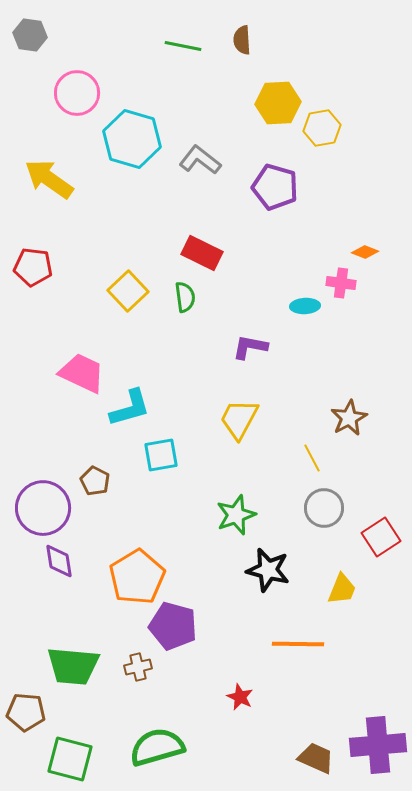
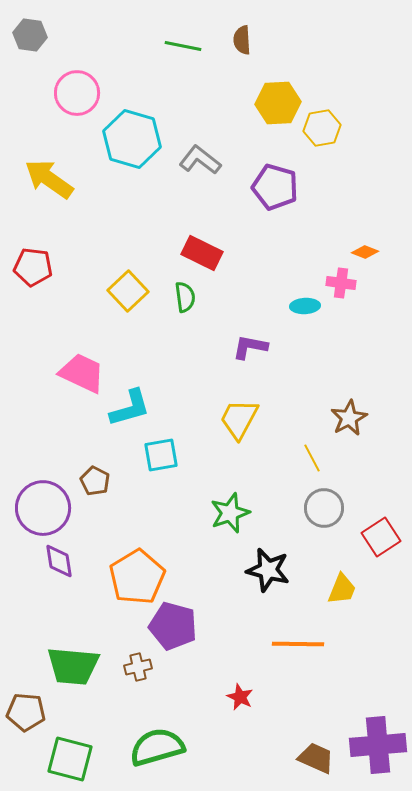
green star at (236, 515): moved 6 px left, 2 px up
